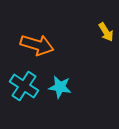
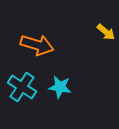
yellow arrow: rotated 18 degrees counterclockwise
cyan cross: moved 2 px left, 1 px down
